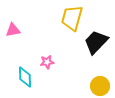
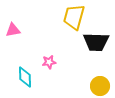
yellow trapezoid: moved 2 px right, 1 px up
black trapezoid: rotated 132 degrees counterclockwise
pink star: moved 2 px right
